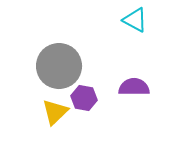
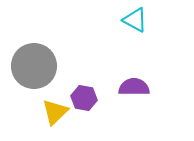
gray circle: moved 25 px left
